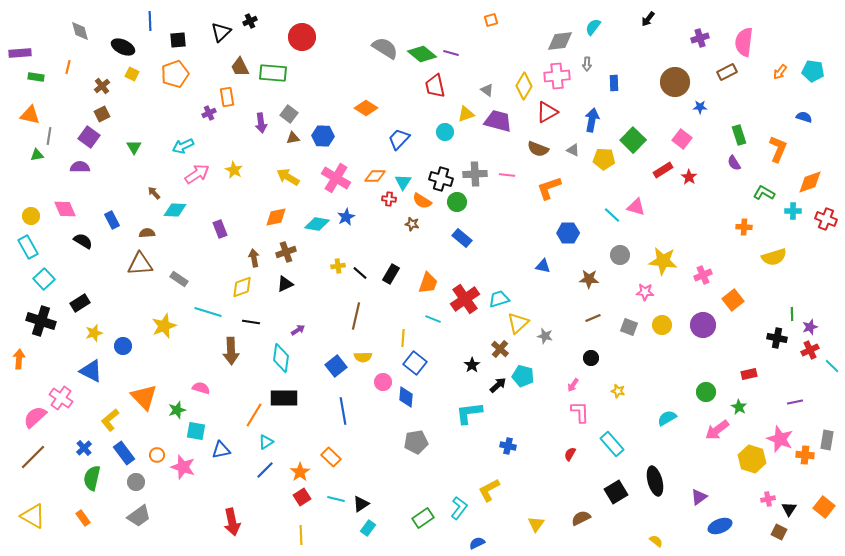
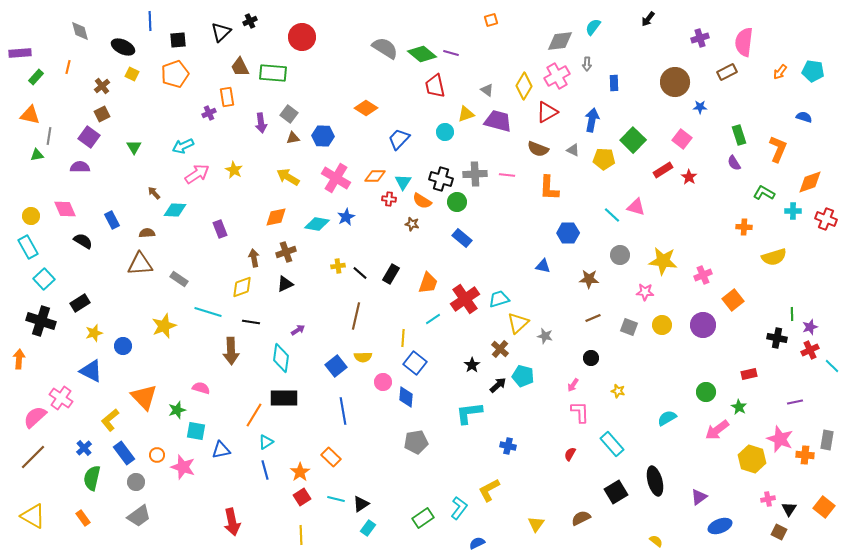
pink cross at (557, 76): rotated 25 degrees counterclockwise
green rectangle at (36, 77): rotated 56 degrees counterclockwise
orange L-shape at (549, 188): rotated 68 degrees counterclockwise
cyan line at (433, 319): rotated 56 degrees counterclockwise
blue line at (265, 470): rotated 60 degrees counterclockwise
